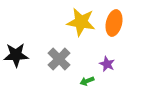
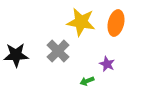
orange ellipse: moved 2 px right
gray cross: moved 1 px left, 8 px up
